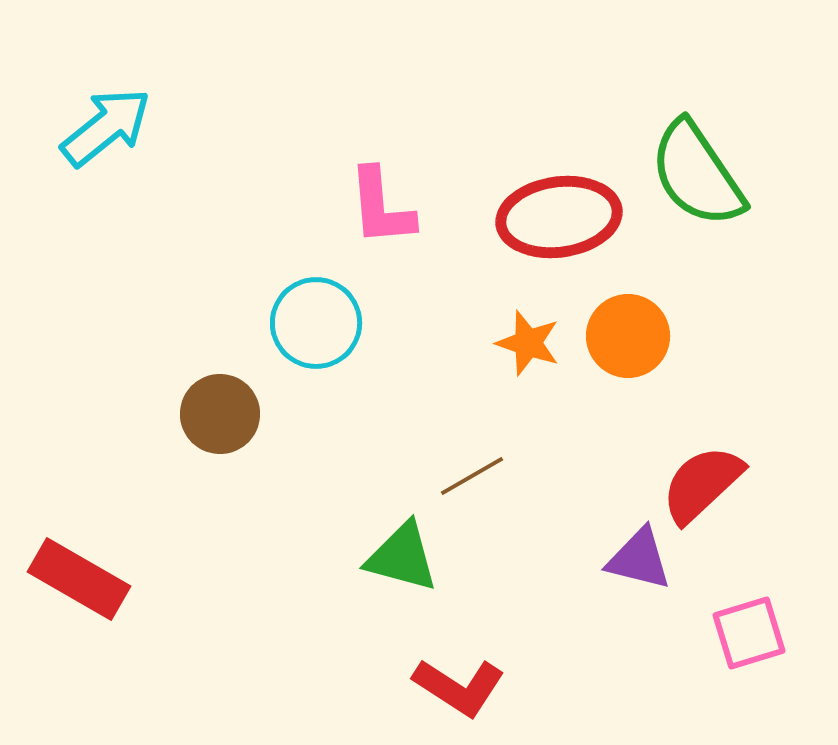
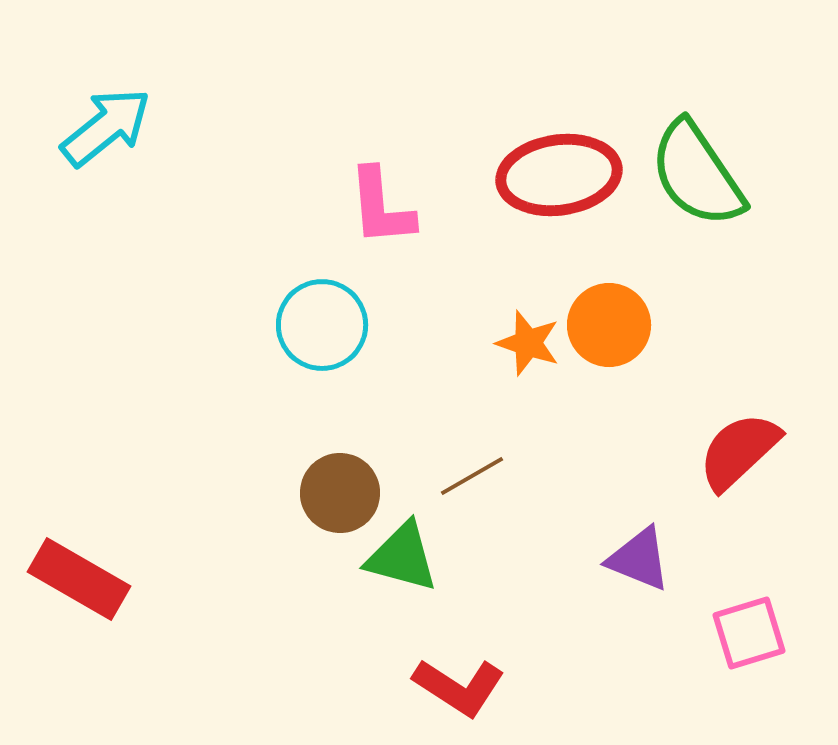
red ellipse: moved 42 px up
cyan circle: moved 6 px right, 2 px down
orange circle: moved 19 px left, 11 px up
brown circle: moved 120 px right, 79 px down
red semicircle: moved 37 px right, 33 px up
purple triangle: rotated 8 degrees clockwise
